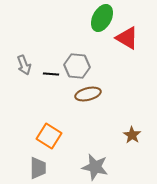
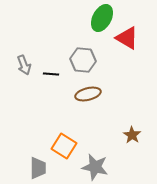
gray hexagon: moved 6 px right, 6 px up
orange square: moved 15 px right, 10 px down
